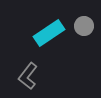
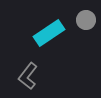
gray circle: moved 2 px right, 6 px up
